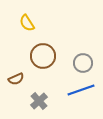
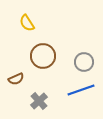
gray circle: moved 1 px right, 1 px up
